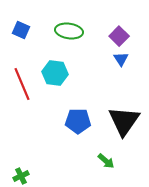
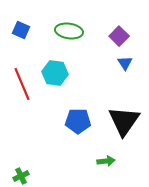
blue triangle: moved 4 px right, 4 px down
green arrow: rotated 48 degrees counterclockwise
